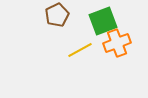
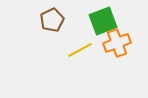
brown pentagon: moved 5 px left, 5 px down
